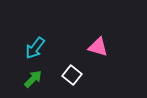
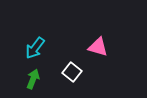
white square: moved 3 px up
green arrow: rotated 24 degrees counterclockwise
